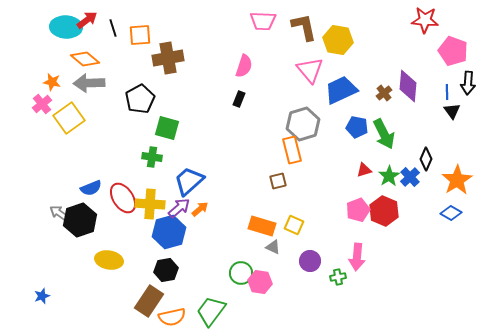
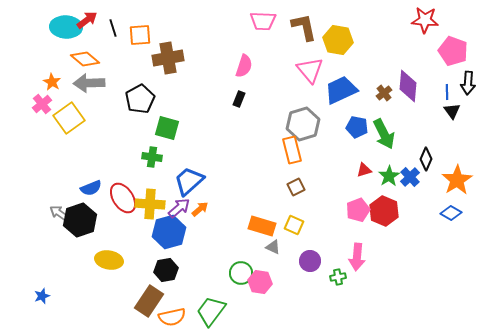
orange star at (52, 82): rotated 18 degrees clockwise
brown square at (278, 181): moved 18 px right, 6 px down; rotated 12 degrees counterclockwise
